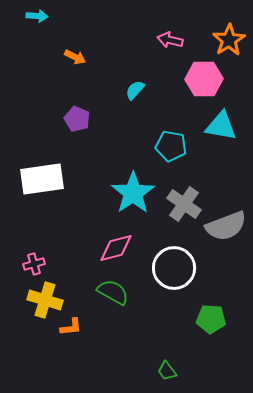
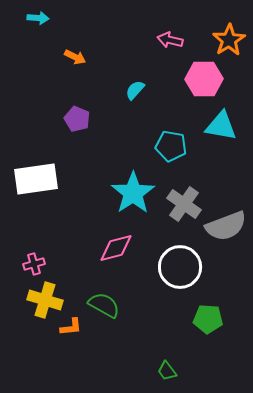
cyan arrow: moved 1 px right, 2 px down
white rectangle: moved 6 px left
white circle: moved 6 px right, 1 px up
green semicircle: moved 9 px left, 13 px down
green pentagon: moved 3 px left
